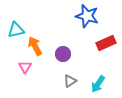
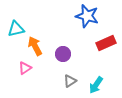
cyan triangle: moved 1 px up
pink triangle: moved 1 px down; rotated 24 degrees clockwise
cyan arrow: moved 2 px left, 1 px down
